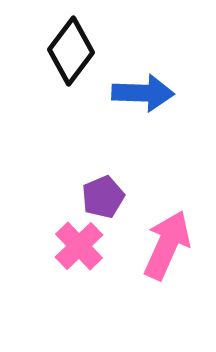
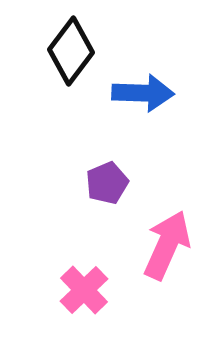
purple pentagon: moved 4 px right, 14 px up
pink cross: moved 5 px right, 44 px down
